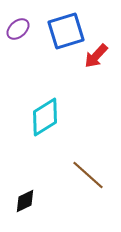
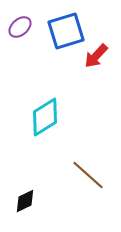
purple ellipse: moved 2 px right, 2 px up
